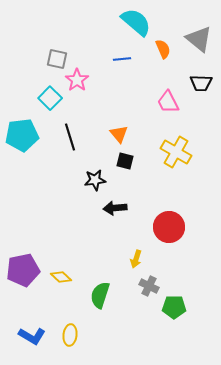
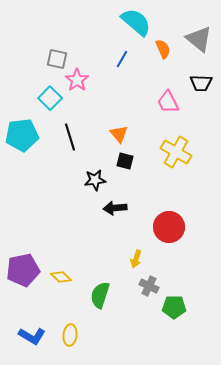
blue line: rotated 54 degrees counterclockwise
